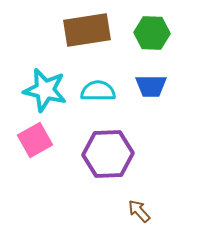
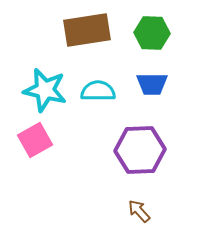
blue trapezoid: moved 1 px right, 2 px up
purple hexagon: moved 32 px right, 4 px up
